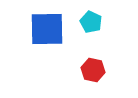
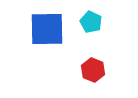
red hexagon: rotated 10 degrees clockwise
